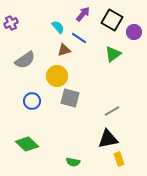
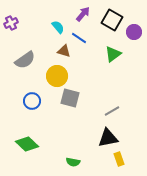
brown triangle: moved 1 px down; rotated 32 degrees clockwise
black triangle: moved 1 px up
